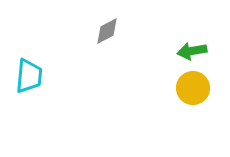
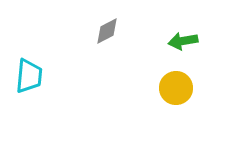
green arrow: moved 9 px left, 10 px up
yellow circle: moved 17 px left
